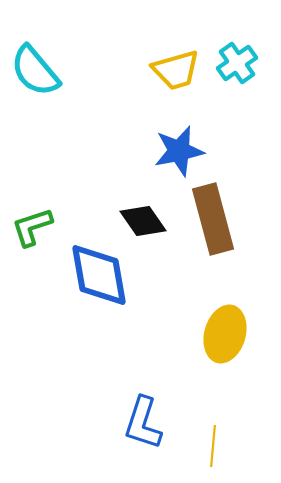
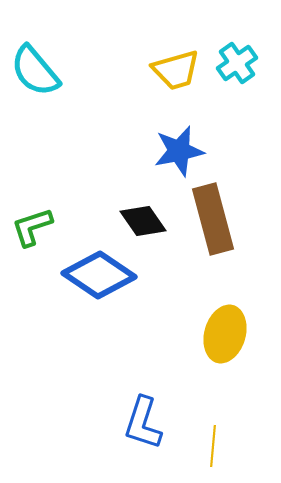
blue diamond: rotated 46 degrees counterclockwise
